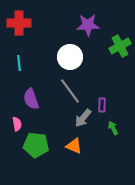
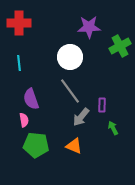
purple star: moved 1 px right, 2 px down
gray arrow: moved 2 px left, 1 px up
pink semicircle: moved 7 px right, 4 px up
